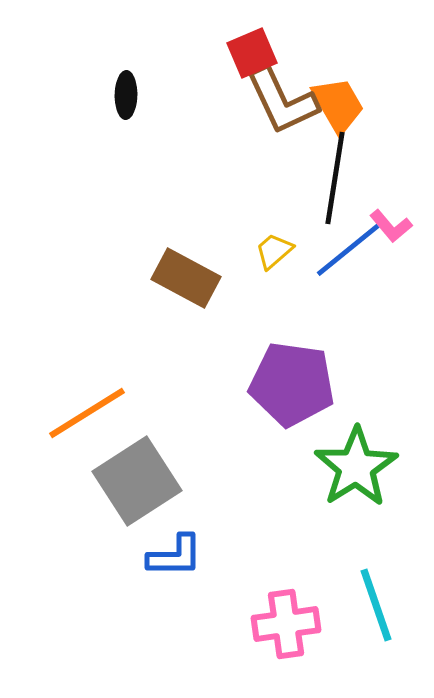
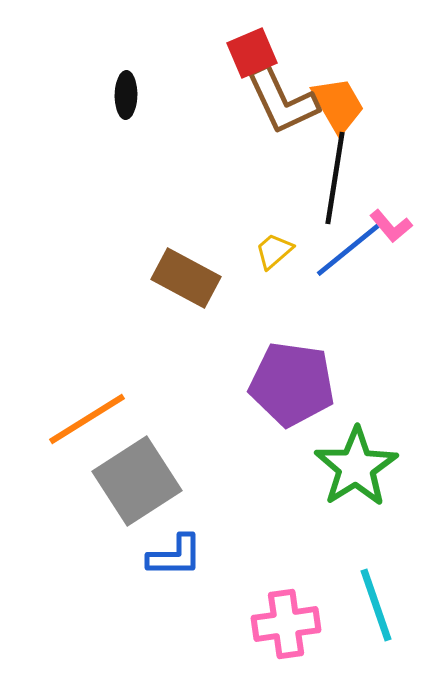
orange line: moved 6 px down
